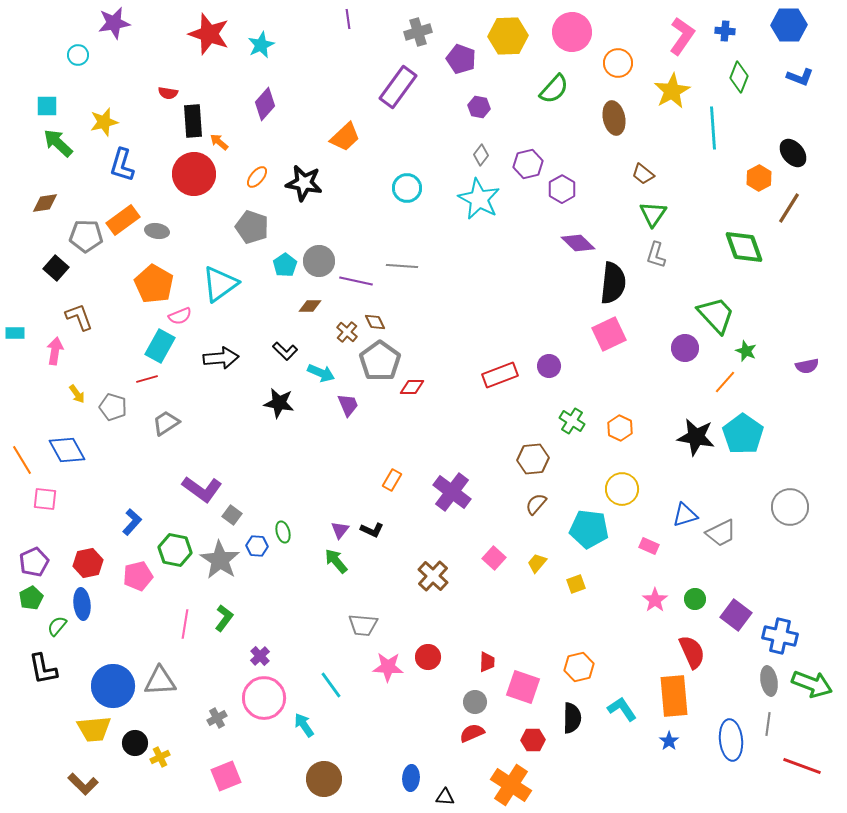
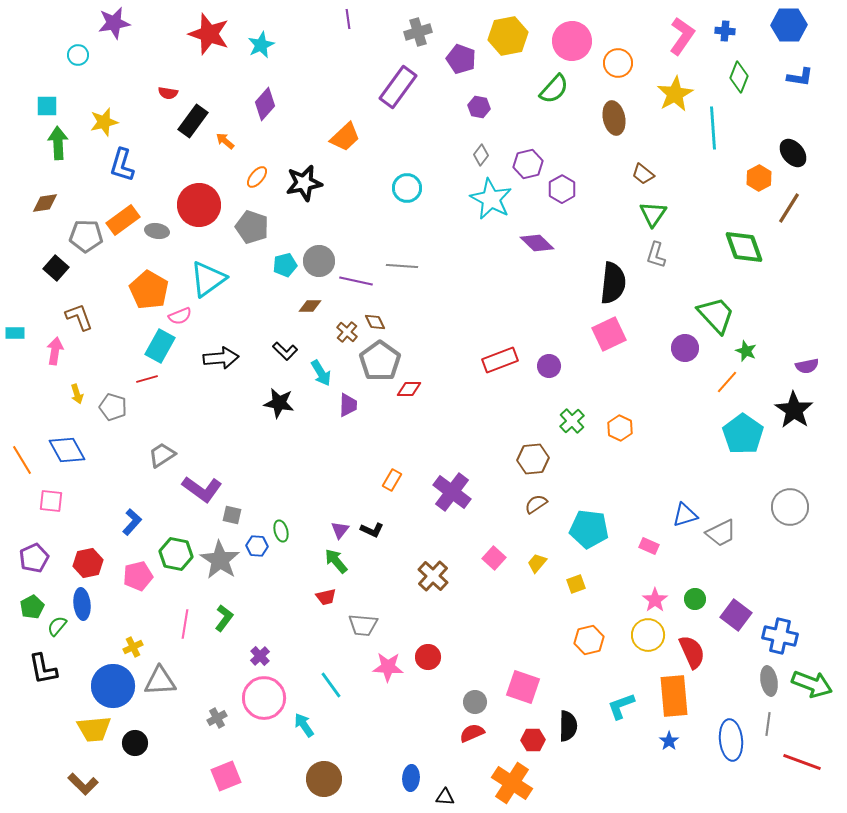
pink circle at (572, 32): moved 9 px down
yellow hexagon at (508, 36): rotated 9 degrees counterclockwise
blue L-shape at (800, 77): rotated 12 degrees counterclockwise
yellow star at (672, 91): moved 3 px right, 3 px down
black rectangle at (193, 121): rotated 40 degrees clockwise
orange arrow at (219, 142): moved 6 px right, 1 px up
green arrow at (58, 143): rotated 44 degrees clockwise
red circle at (194, 174): moved 5 px right, 31 px down
black star at (304, 183): rotated 21 degrees counterclockwise
cyan star at (479, 199): moved 12 px right
purple diamond at (578, 243): moved 41 px left
cyan pentagon at (285, 265): rotated 20 degrees clockwise
orange pentagon at (154, 284): moved 5 px left, 6 px down
cyan triangle at (220, 284): moved 12 px left, 5 px up
cyan arrow at (321, 373): rotated 36 degrees clockwise
red rectangle at (500, 375): moved 15 px up
orange line at (725, 382): moved 2 px right
red diamond at (412, 387): moved 3 px left, 2 px down
yellow arrow at (77, 394): rotated 18 degrees clockwise
purple trapezoid at (348, 405): rotated 25 degrees clockwise
green cross at (572, 421): rotated 15 degrees clockwise
gray trapezoid at (166, 423): moved 4 px left, 32 px down
black star at (696, 437): moved 98 px right, 27 px up; rotated 24 degrees clockwise
yellow circle at (622, 489): moved 26 px right, 146 px down
pink square at (45, 499): moved 6 px right, 2 px down
brown semicircle at (536, 504): rotated 15 degrees clockwise
gray square at (232, 515): rotated 24 degrees counterclockwise
green ellipse at (283, 532): moved 2 px left, 1 px up
green hexagon at (175, 550): moved 1 px right, 4 px down
purple pentagon at (34, 562): moved 4 px up
green pentagon at (31, 598): moved 1 px right, 9 px down
red trapezoid at (487, 662): moved 161 px left, 65 px up; rotated 75 degrees clockwise
orange hexagon at (579, 667): moved 10 px right, 27 px up
cyan L-shape at (622, 709): moved 1 px left, 3 px up; rotated 76 degrees counterclockwise
black semicircle at (572, 718): moved 4 px left, 8 px down
yellow cross at (160, 757): moved 27 px left, 110 px up
red line at (802, 766): moved 4 px up
orange cross at (511, 785): moved 1 px right, 2 px up
